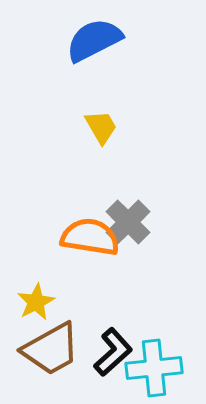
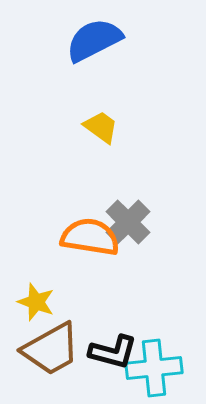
yellow trapezoid: rotated 24 degrees counterclockwise
yellow star: rotated 24 degrees counterclockwise
black L-shape: rotated 57 degrees clockwise
